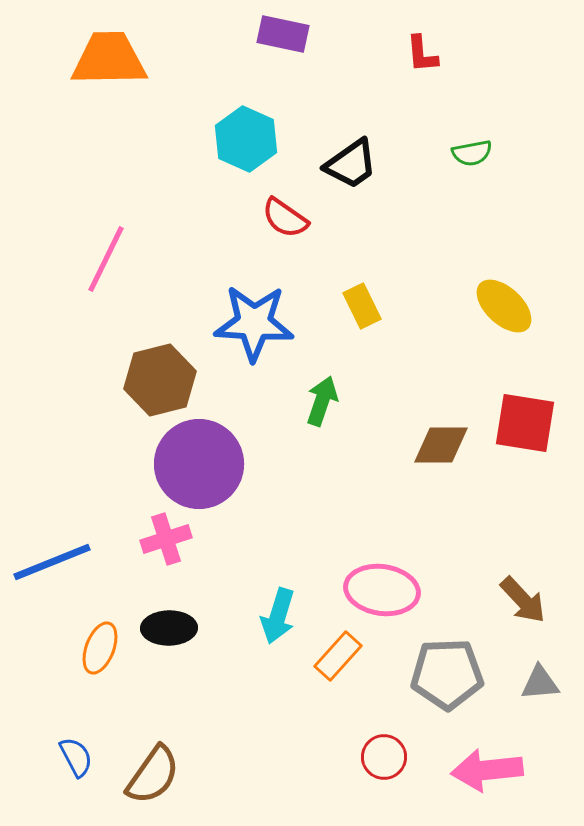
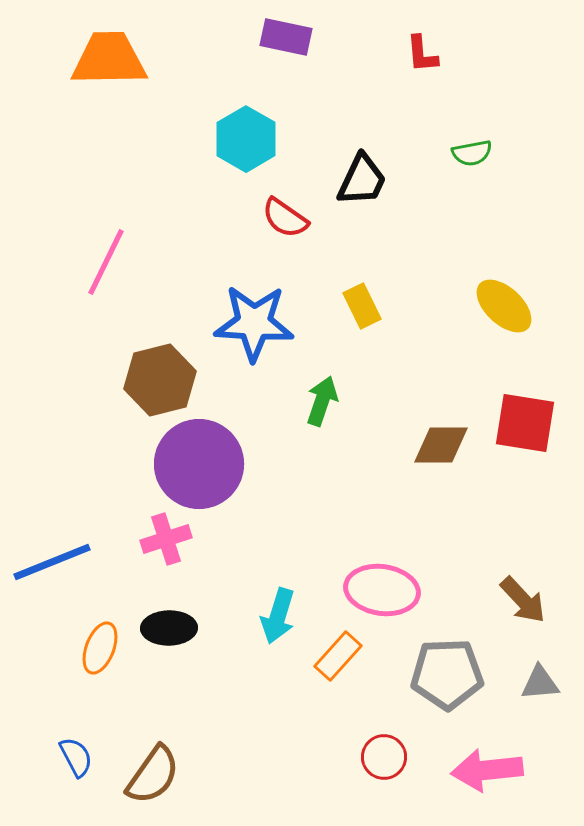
purple rectangle: moved 3 px right, 3 px down
cyan hexagon: rotated 6 degrees clockwise
black trapezoid: moved 11 px right, 16 px down; rotated 30 degrees counterclockwise
pink line: moved 3 px down
